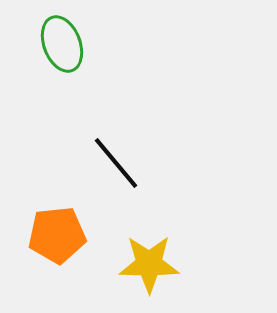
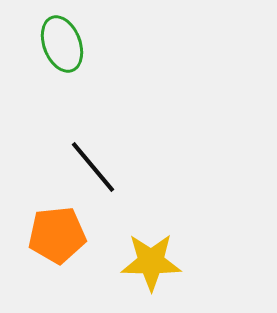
black line: moved 23 px left, 4 px down
yellow star: moved 2 px right, 2 px up
